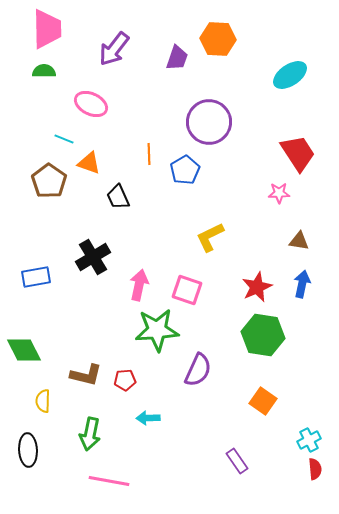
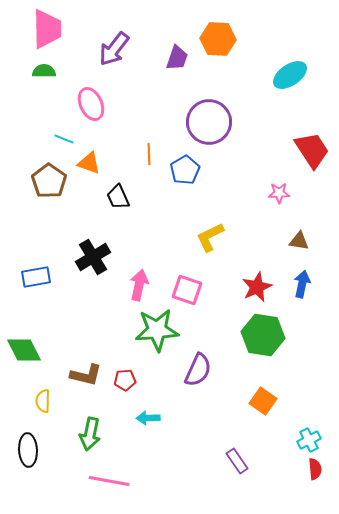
pink ellipse: rotated 40 degrees clockwise
red trapezoid: moved 14 px right, 3 px up
